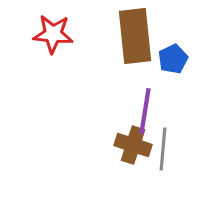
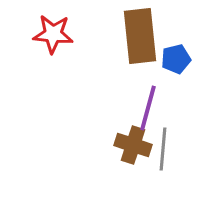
brown rectangle: moved 5 px right
blue pentagon: moved 3 px right; rotated 12 degrees clockwise
purple line: moved 3 px right, 3 px up; rotated 6 degrees clockwise
